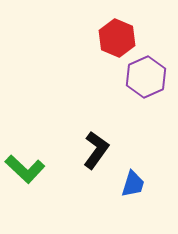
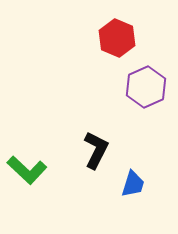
purple hexagon: moved 10 px down
black L-shape: rotated 9 degrees counterclockwise
green L-shape: moved 2 px right, 1 px down
